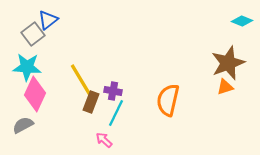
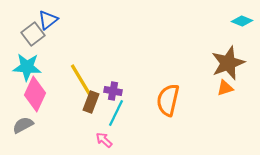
orange triangle: moved 1 px down
